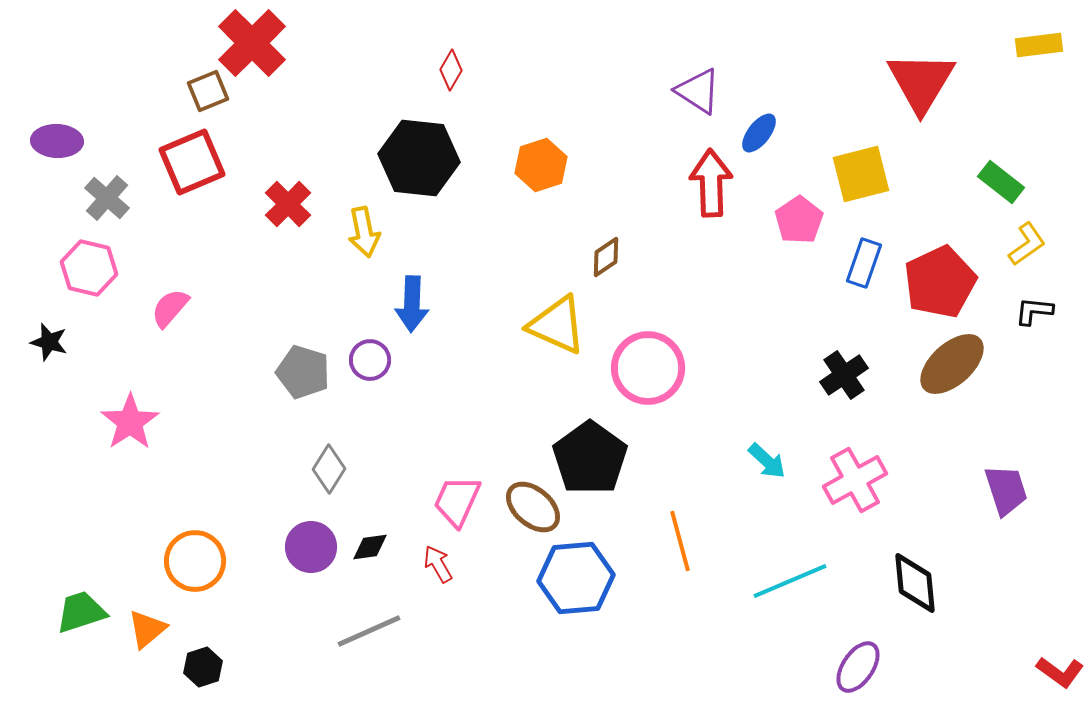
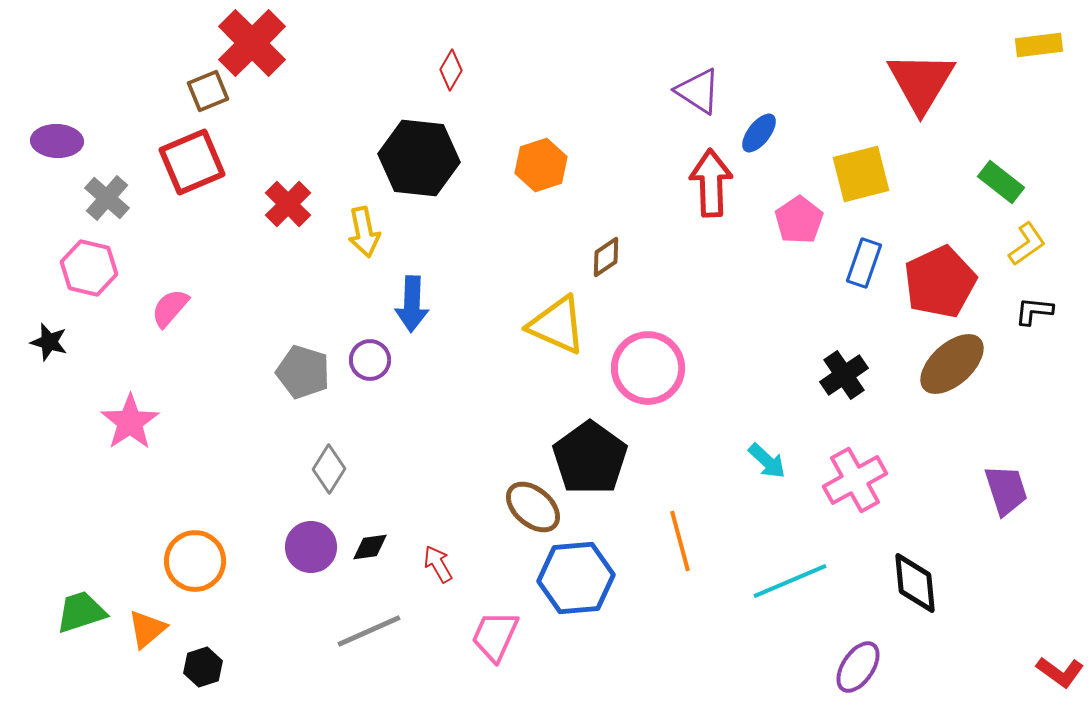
pink trapezoid at (457, 501): moved 38 px right, 135 px down
